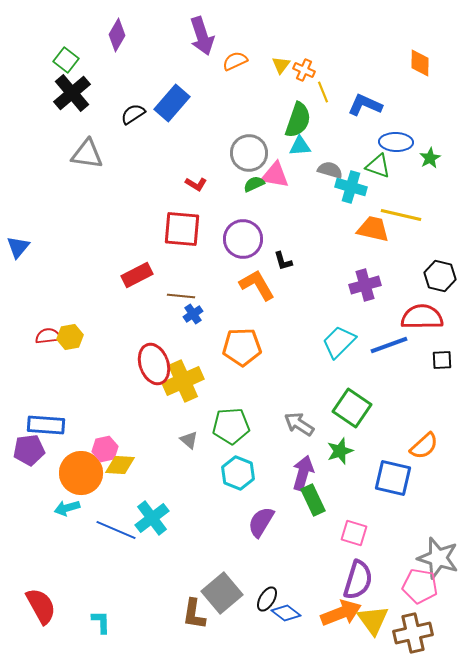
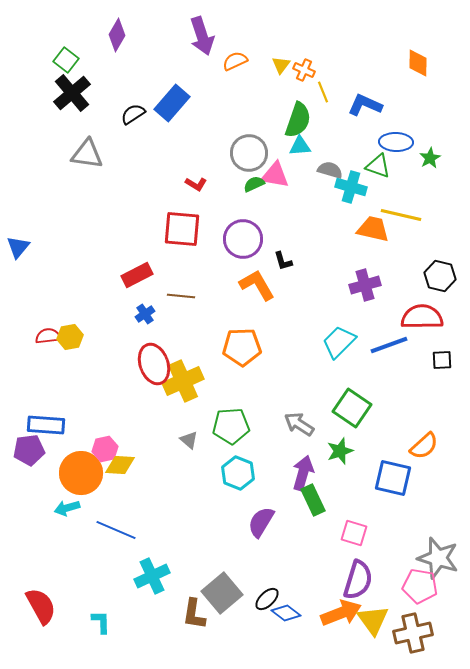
orange diamond at (420, 63): moved 2 px left
blue cross at (193, 314): moved 48 px left
cyan cross at (152, 518): moved 58 px down; rotated 12 degrees clockwise
black ellipse at (267, 599): rotated 15 degrees clockwise
